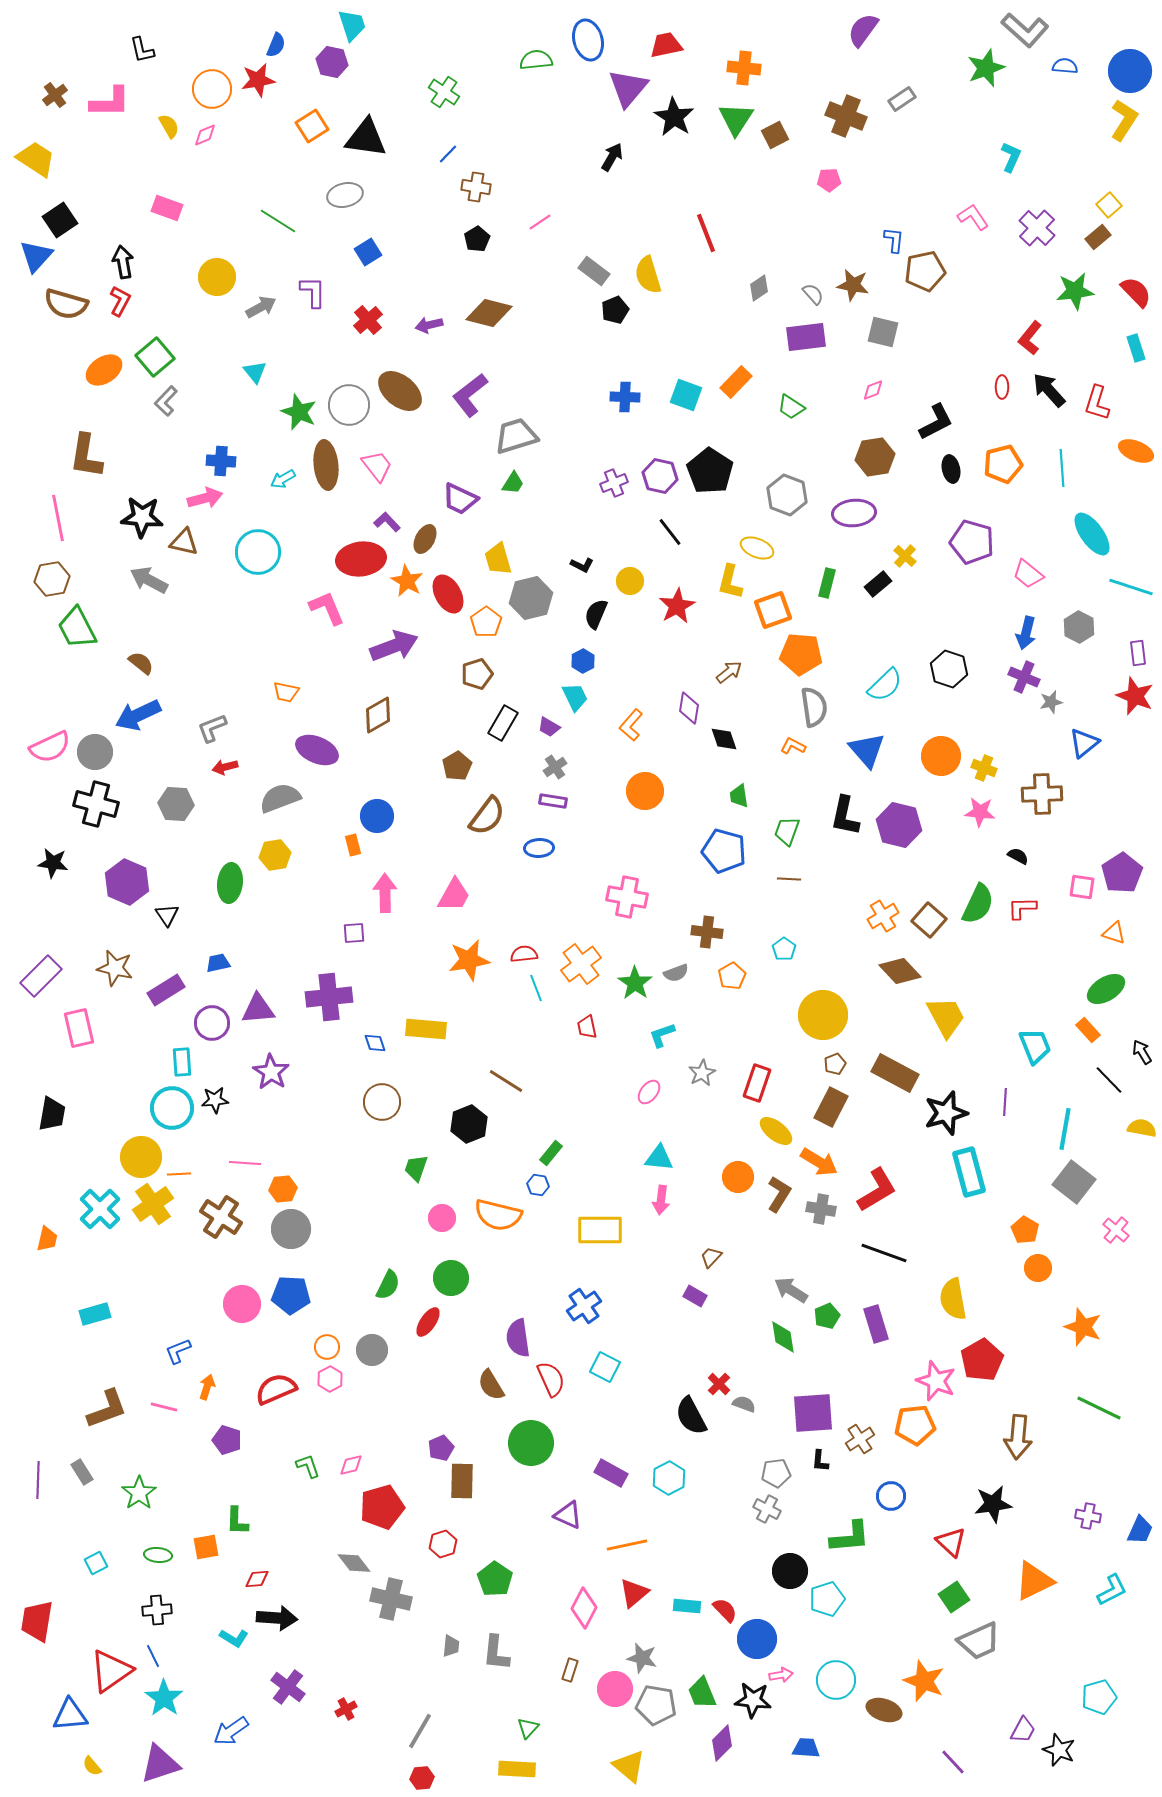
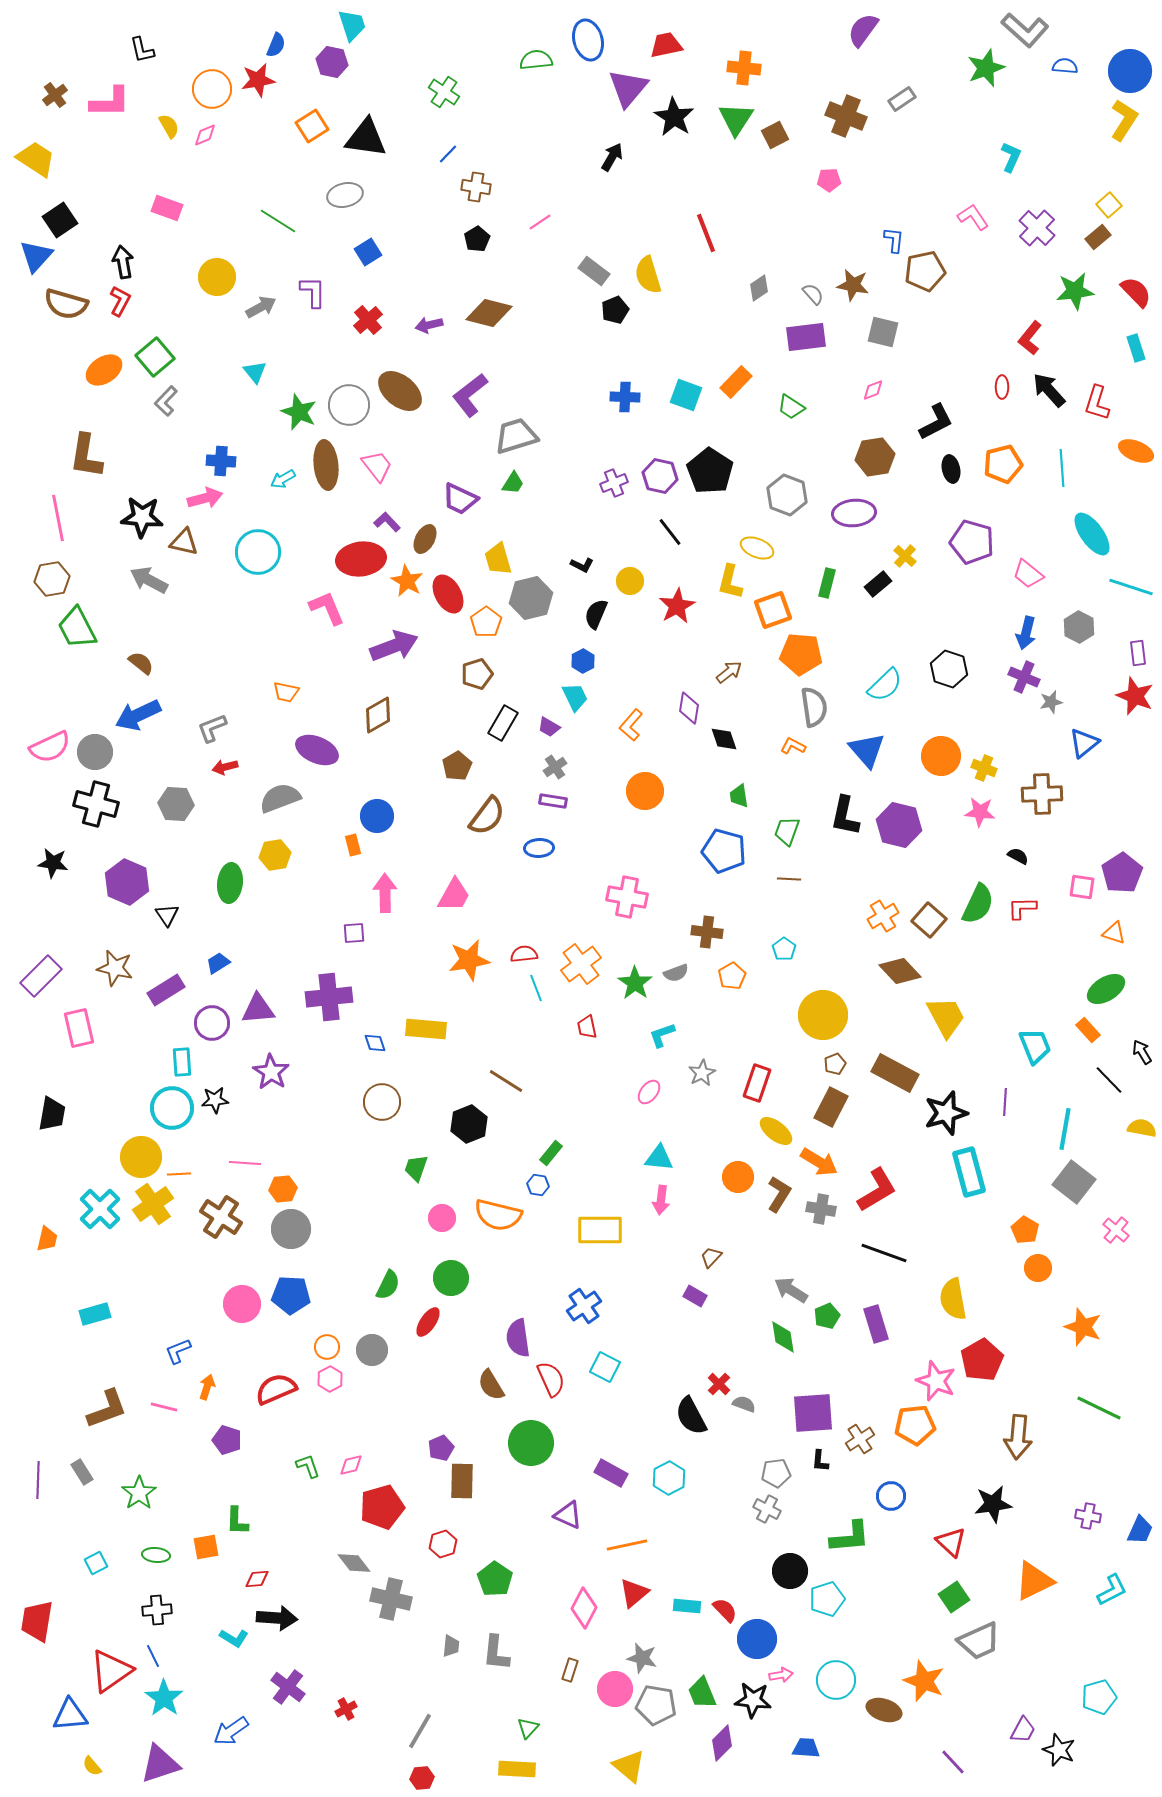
blue trapezoid at (218, 963): rotated 20 degrees counterclockwise
green ellipse at (158, 1555): moved 2 px left
